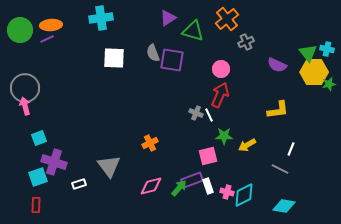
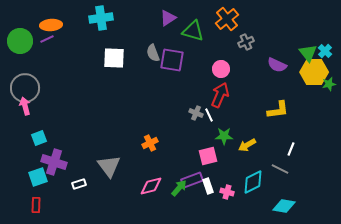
green circle at (20, 30): moved 11 px down
cyan cross at (327, 49): moved 2 px left, 2 px down; rotated 32 degrees clockwise
cyan diamond at (244, 195): moved 9 px right, 13 px up
